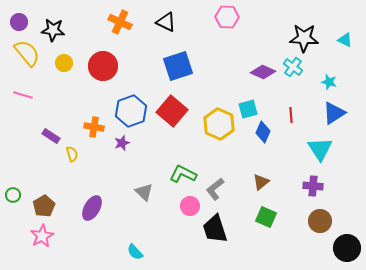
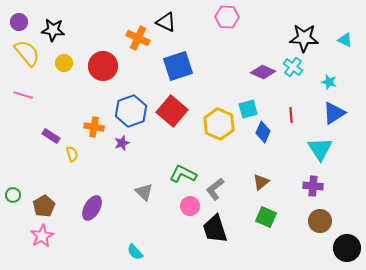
orange cross at (120, 22): moved 18 px right, 16 px down
